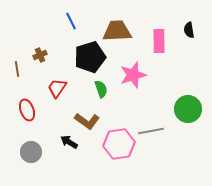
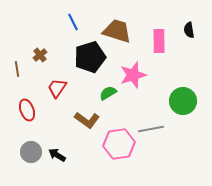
blue line: moved 2 px right, 1 px down
brown trapezoid: rotated 20 degrees clockwise
brown cross: rotated 16 degrees counterclockwise
green semicircle: moved 7 px right, 4 px down; rotated 102 degrees counterclockwise
green circle: moved 5 px left, 8 px up
brown L-shape: moved 1 px up
gray line: moved 2 px up
black arrow: moved 12 px left, 13 px down
